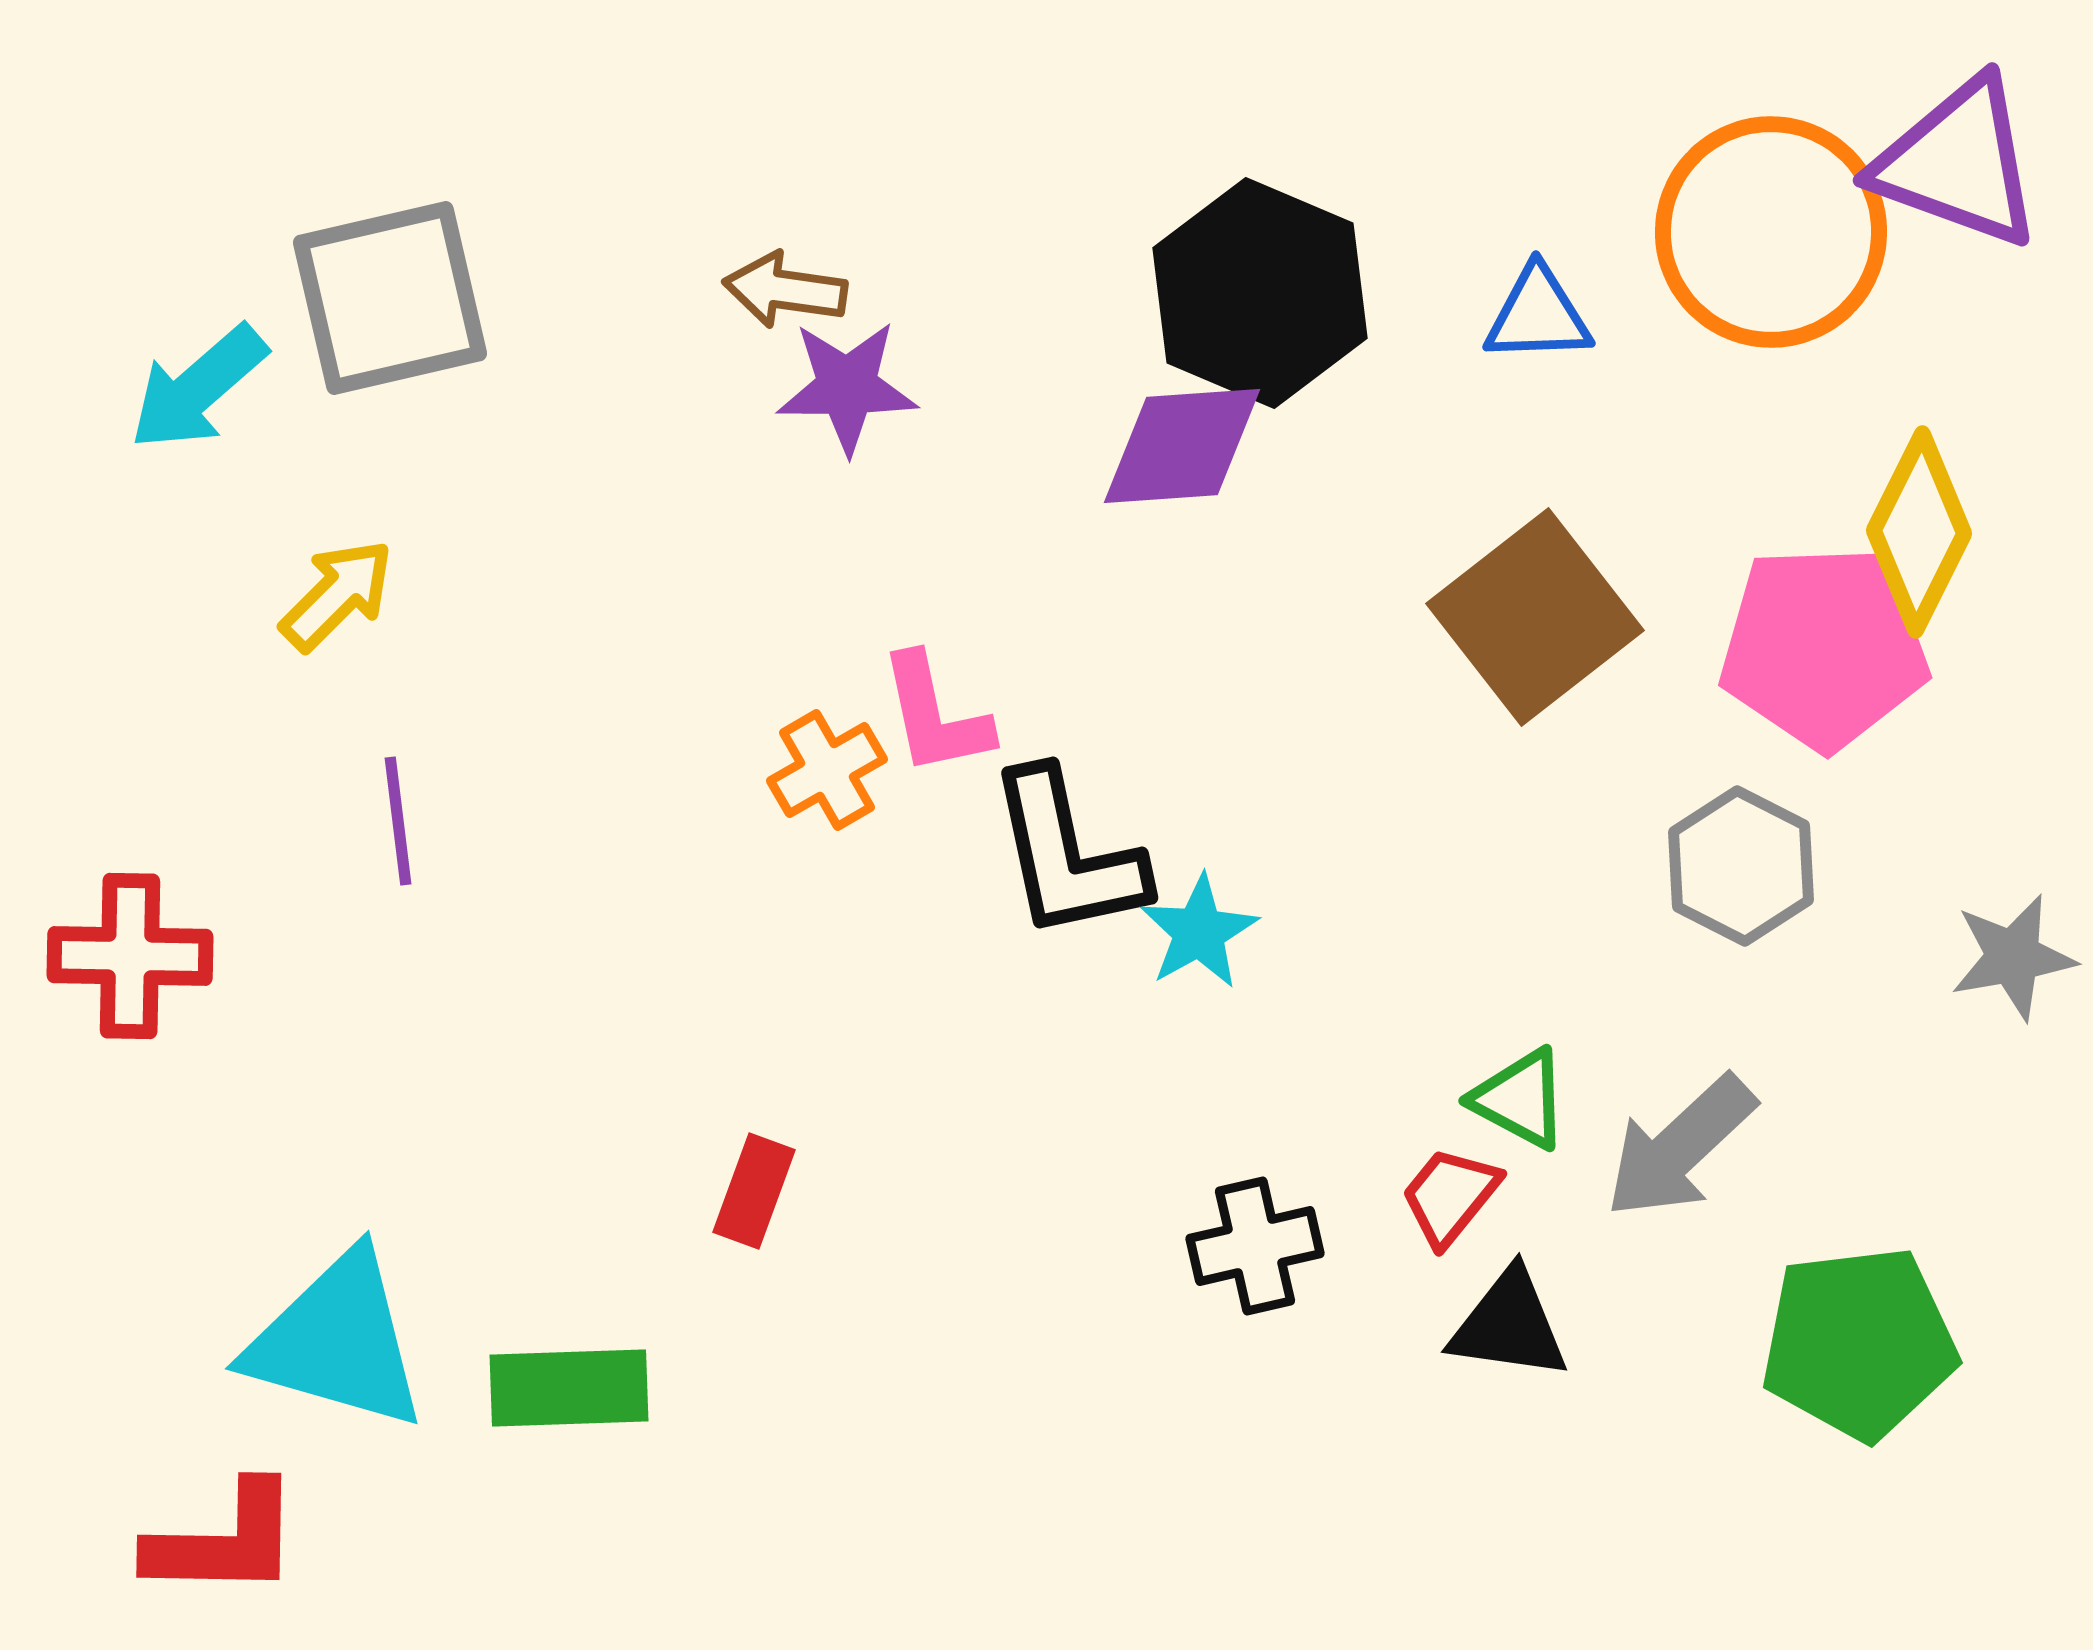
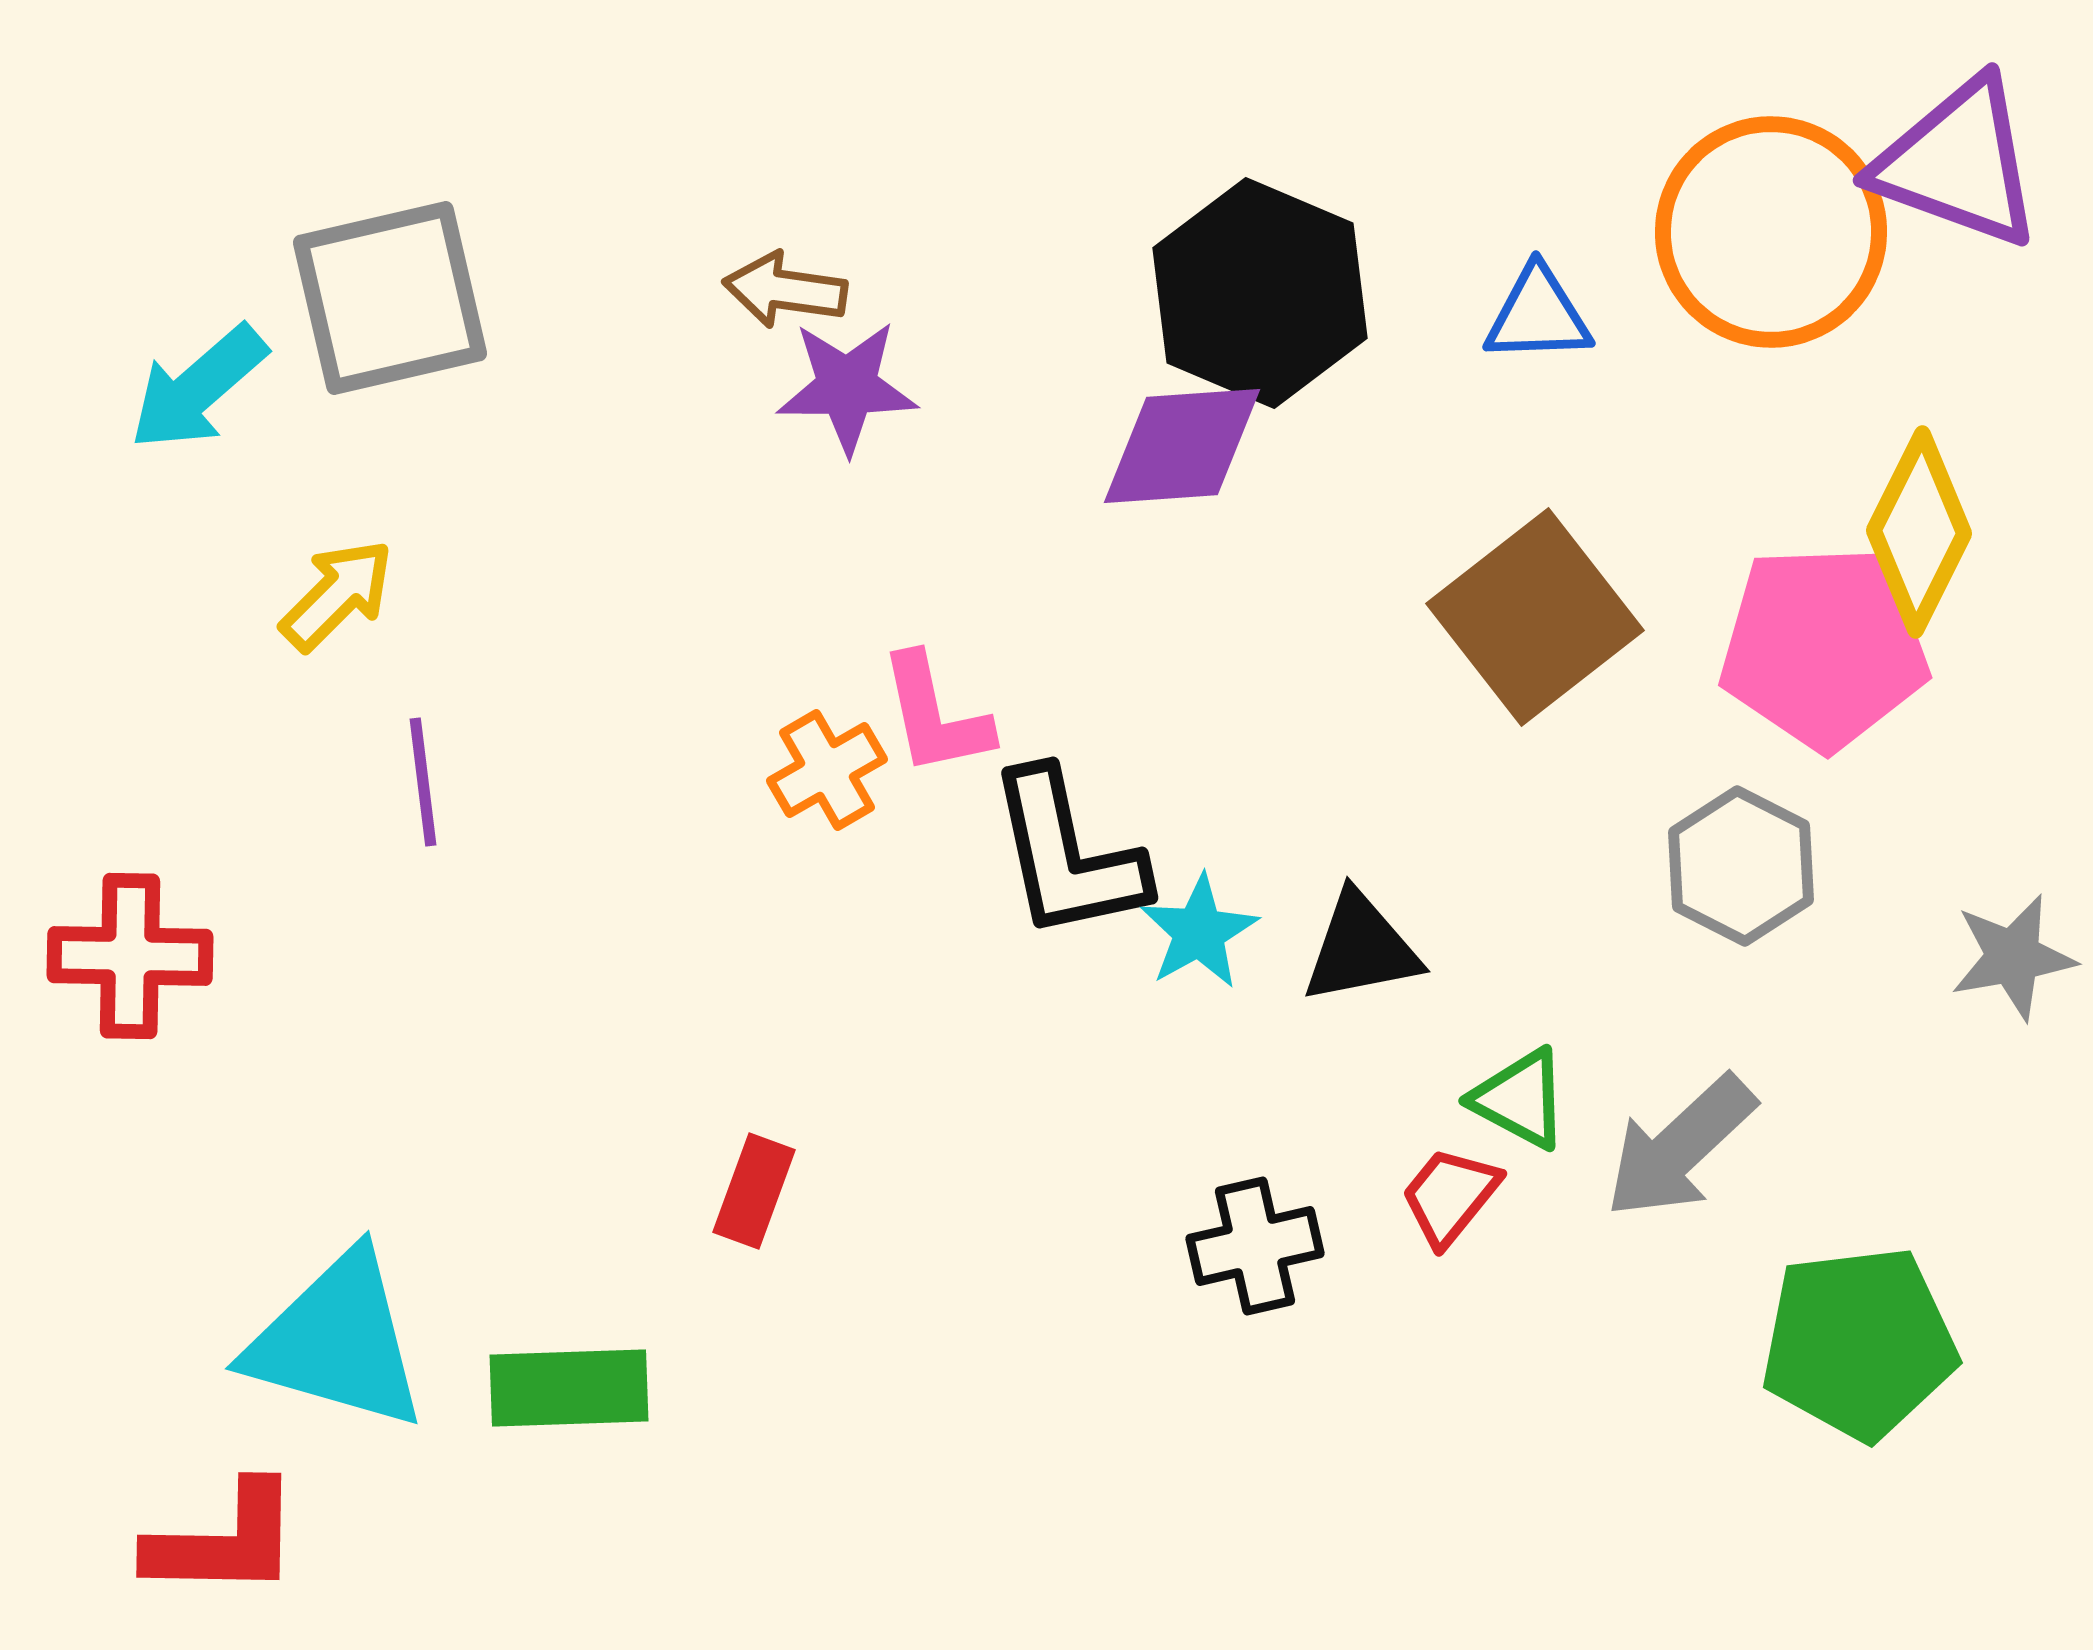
purple line: moved 25 px right, 39 px up
black triangle: moved 148 px left, 377 px up; rotated 19 degrees counterclockwise
